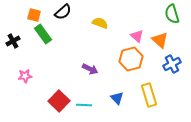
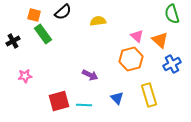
yellow semicircle: moved 2 px left, 2 px up; rotated 28 degrees counterclockwise
purple arrow: moved 6 px down
red square: rotated 30 degrees clockwise
